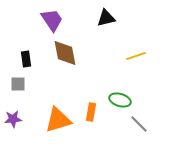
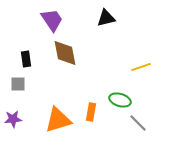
yellow line: moved 5 px right, 11 px down
gray line: moved 1 px left, 1 px up
